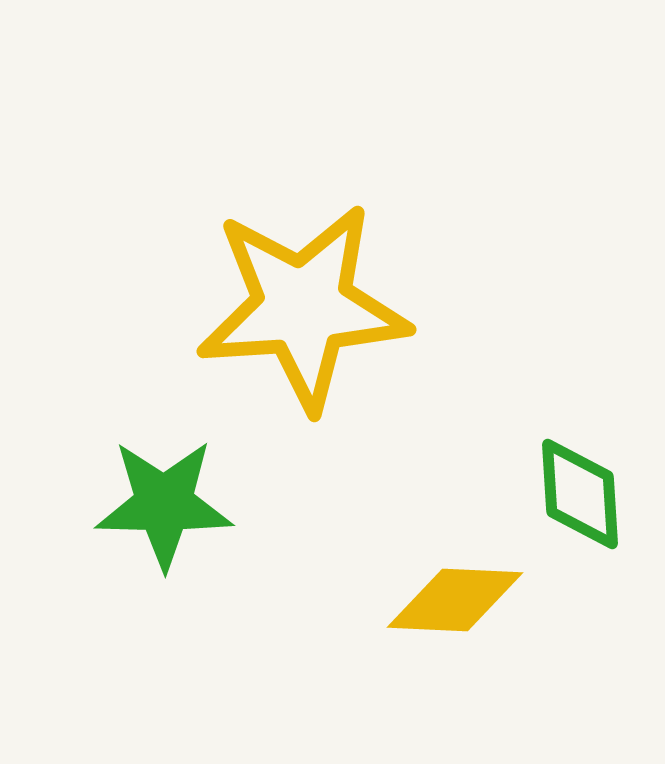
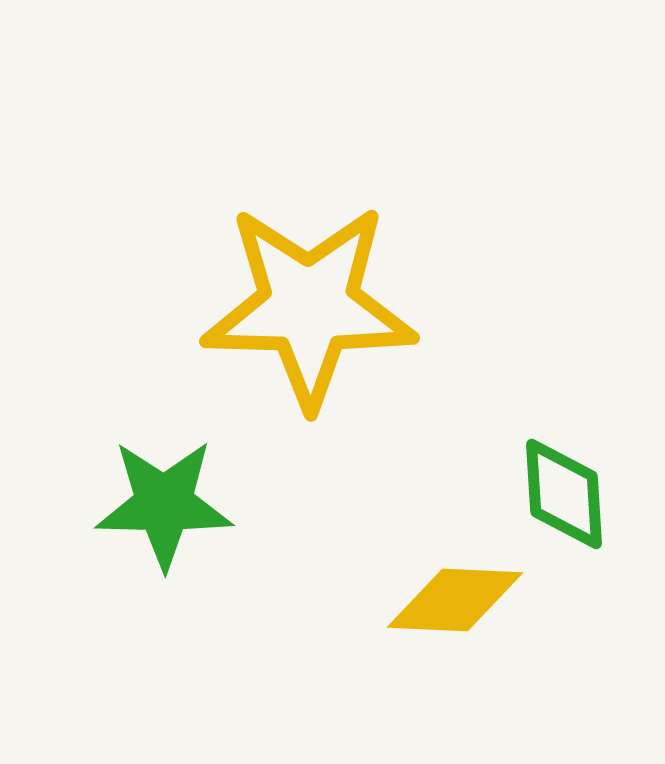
yellow star: moved 6 px right, 1 px up; rotated 5 degrees clockwise
green diamond: moved 16 px left
